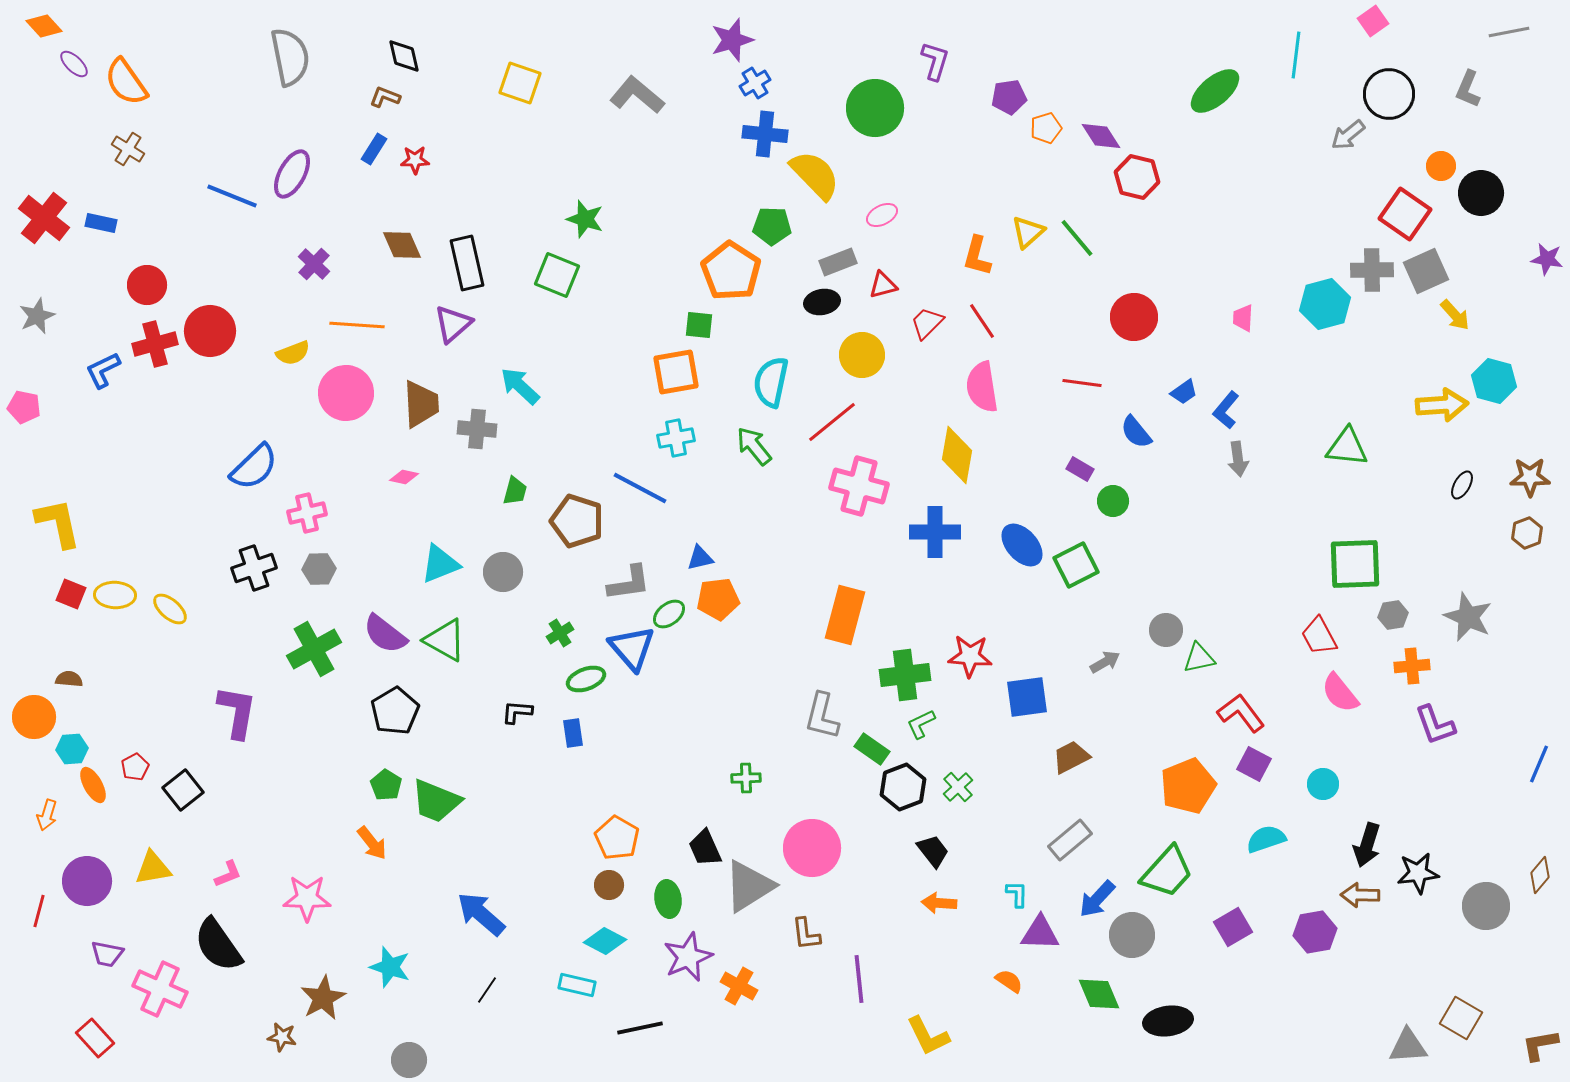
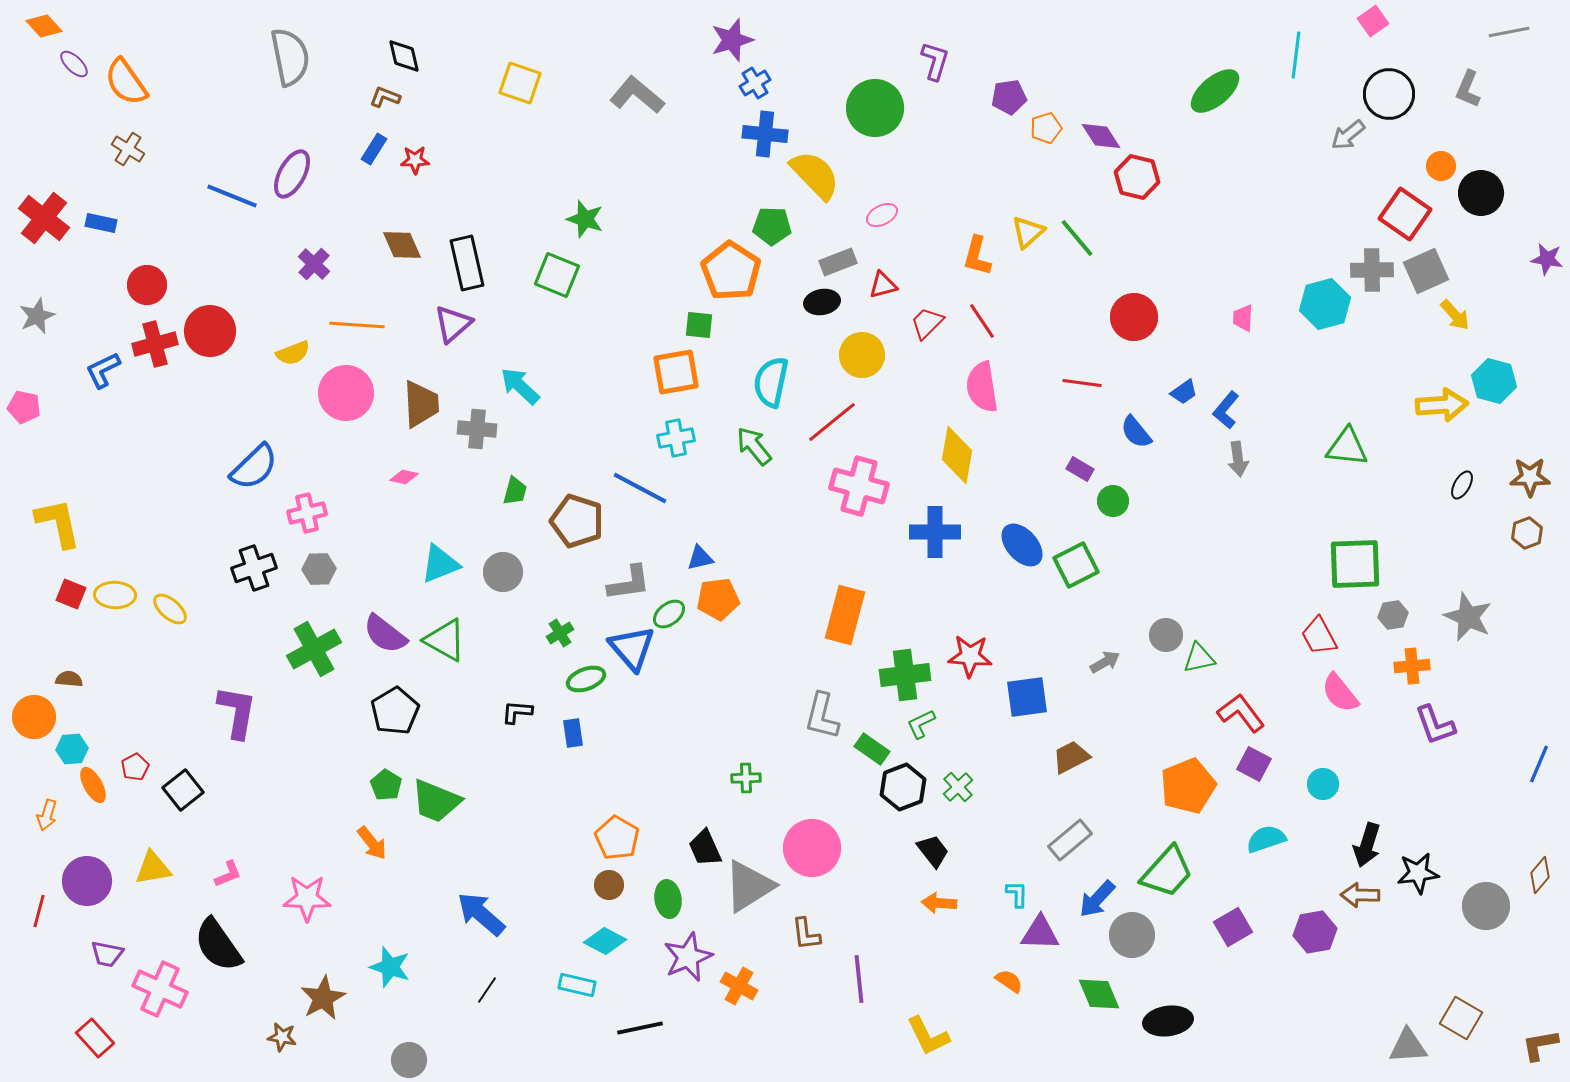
gray circle at (1166, 630): moved 5 px down
